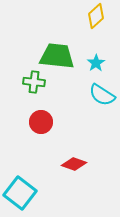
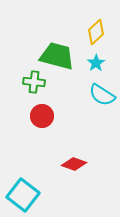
yellow diamond: moved 16 px down
green trapezoid: rotated 9 degrees clockwise
red circle: moved 1 px right, 6 px up
cyan square: moved 3 px right, 2 px down
